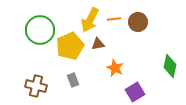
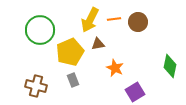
yellow pentagon: moved 6 px down
